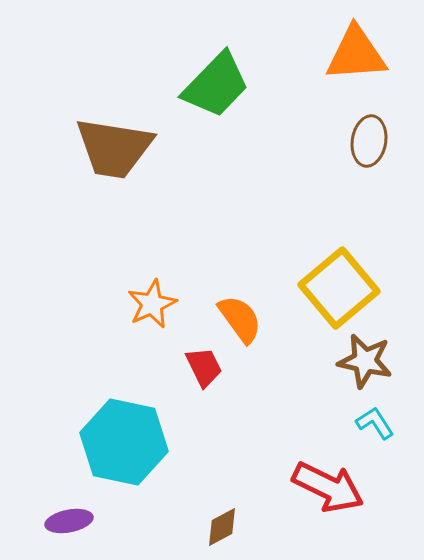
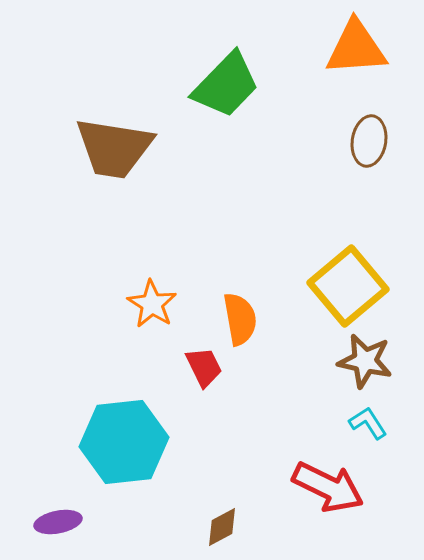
orange triangle: moved 6 px up
green trapezoid: moved 10 px right
yellow square: moved 9 px right, 2 px up
orange star: rotated 15 degrees counterclockwise
orange semicircle: rotated 26 degrees clockwise
cyan L-shape: moved 7 px left
cyan hexagon: rotated 18 degrees counterclockwise
purple ellipse: moved 11 px left, 1 px down
